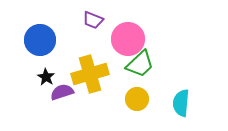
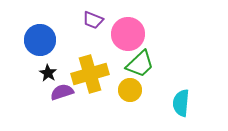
pink circle: moved 5 px up
black star: moved 2 px right, 4 px up
yellow circle: moved 7 px left, 9 px up
